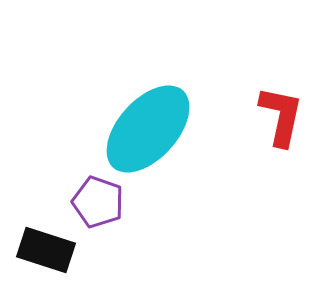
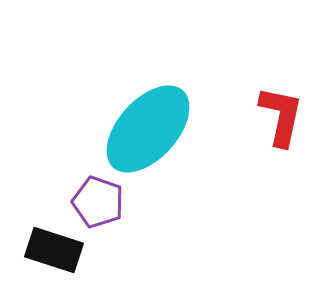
black rectangle: moved 8 px right
